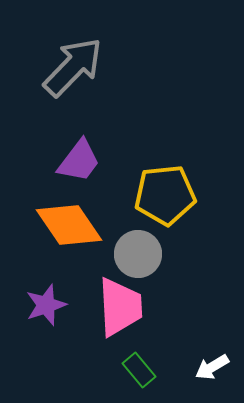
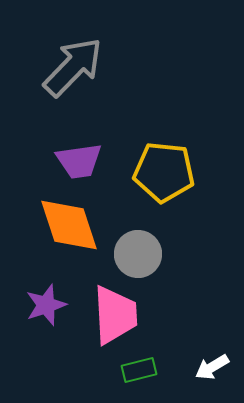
purple trapezoid: rotated 45 degrees clockwise
yellow pentagon: moved 1 px left, 23 px up; rotated 12 degrees clockwise
orange diamond: rotated 16 degrees clockwise
pink trapezoid: moved 5 px left, 8 px down
green rectangle: rotated 64 degrees counterclockwise
